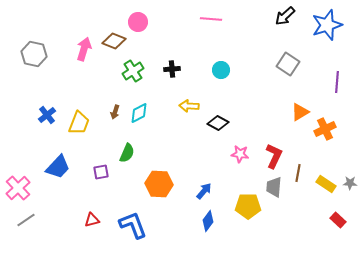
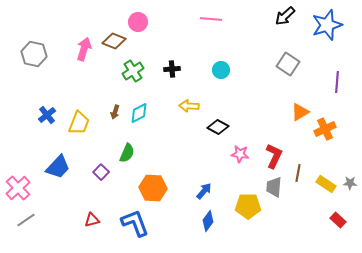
black diamond: moved 4 px down
purple square: rotated 35 degrees counterclockwise
orange hexagon: moved 6 px left, 4 px down
blue L-shape: moved 2 px right, 2 px up
